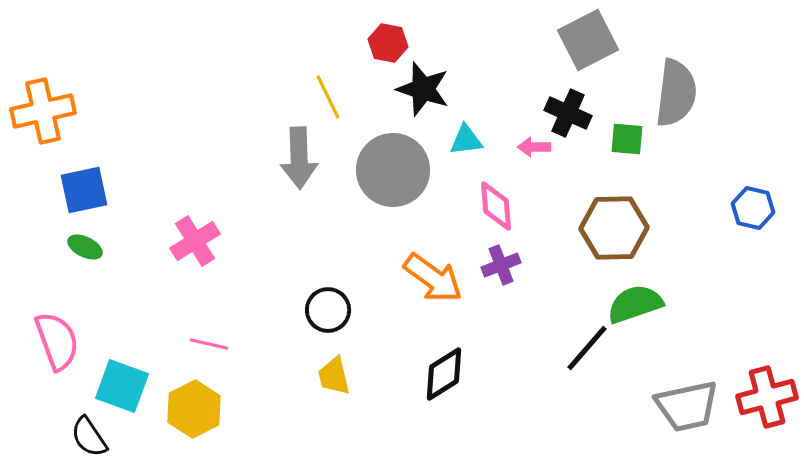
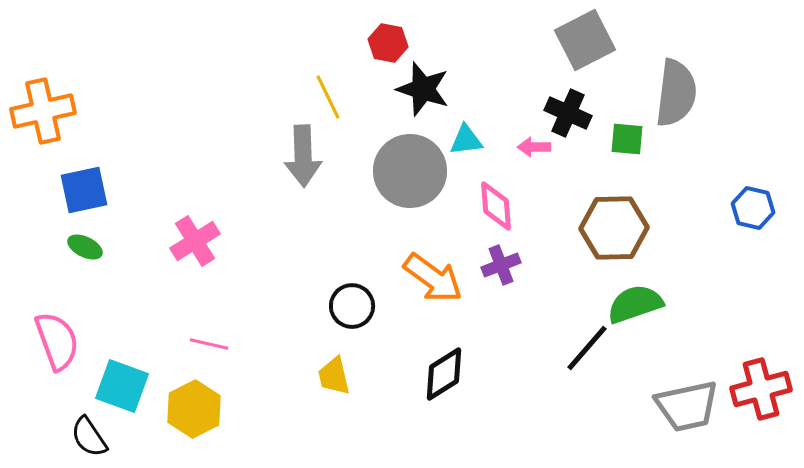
gray square: moved 3 px left
gray arrow: moved 4 px right, 2 px up
gray circle: moved 17 px right, 1 px down
black circle: moved 24 px right, 4 px up
red cross: moved 6 px left, 8 px up
